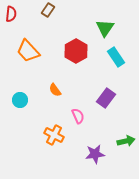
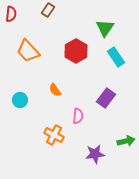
pink semicircle: rotated 28 degrees clockwise
